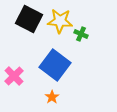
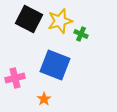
yellow star: rotated 20 degrees counterclockwise
blue square: rotated 16 degrees counterclockwise
pink cross: moved 1 px right, 2 px down; rotated 30 degrees clockwise
orange star: moved 8 px left, 2 px down
